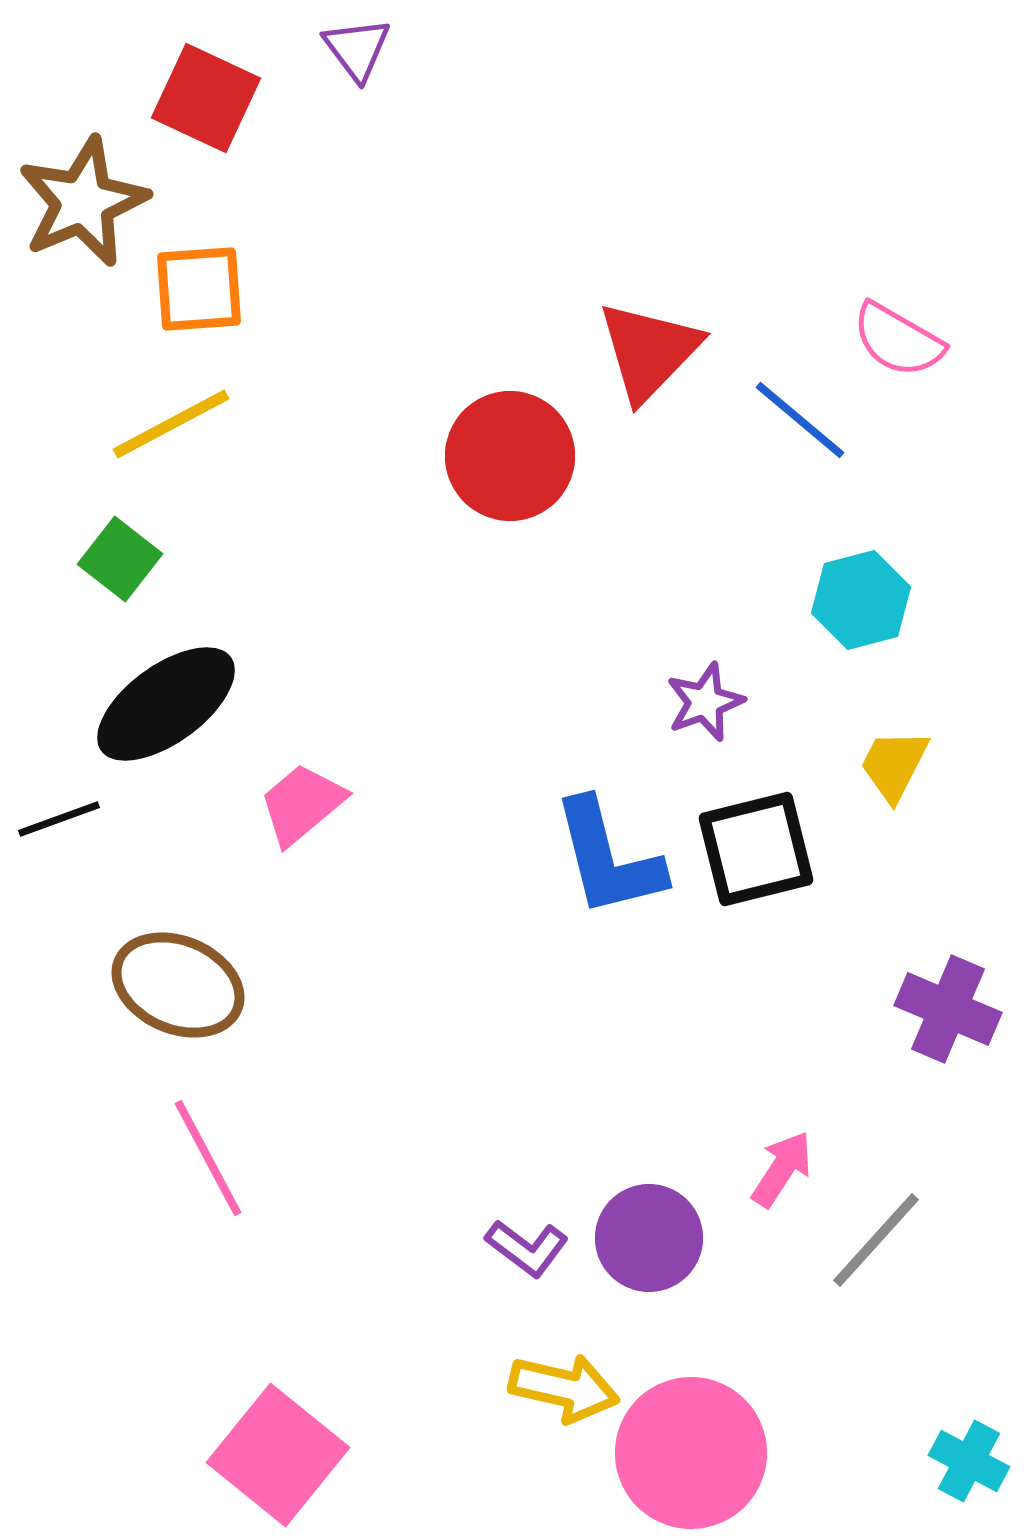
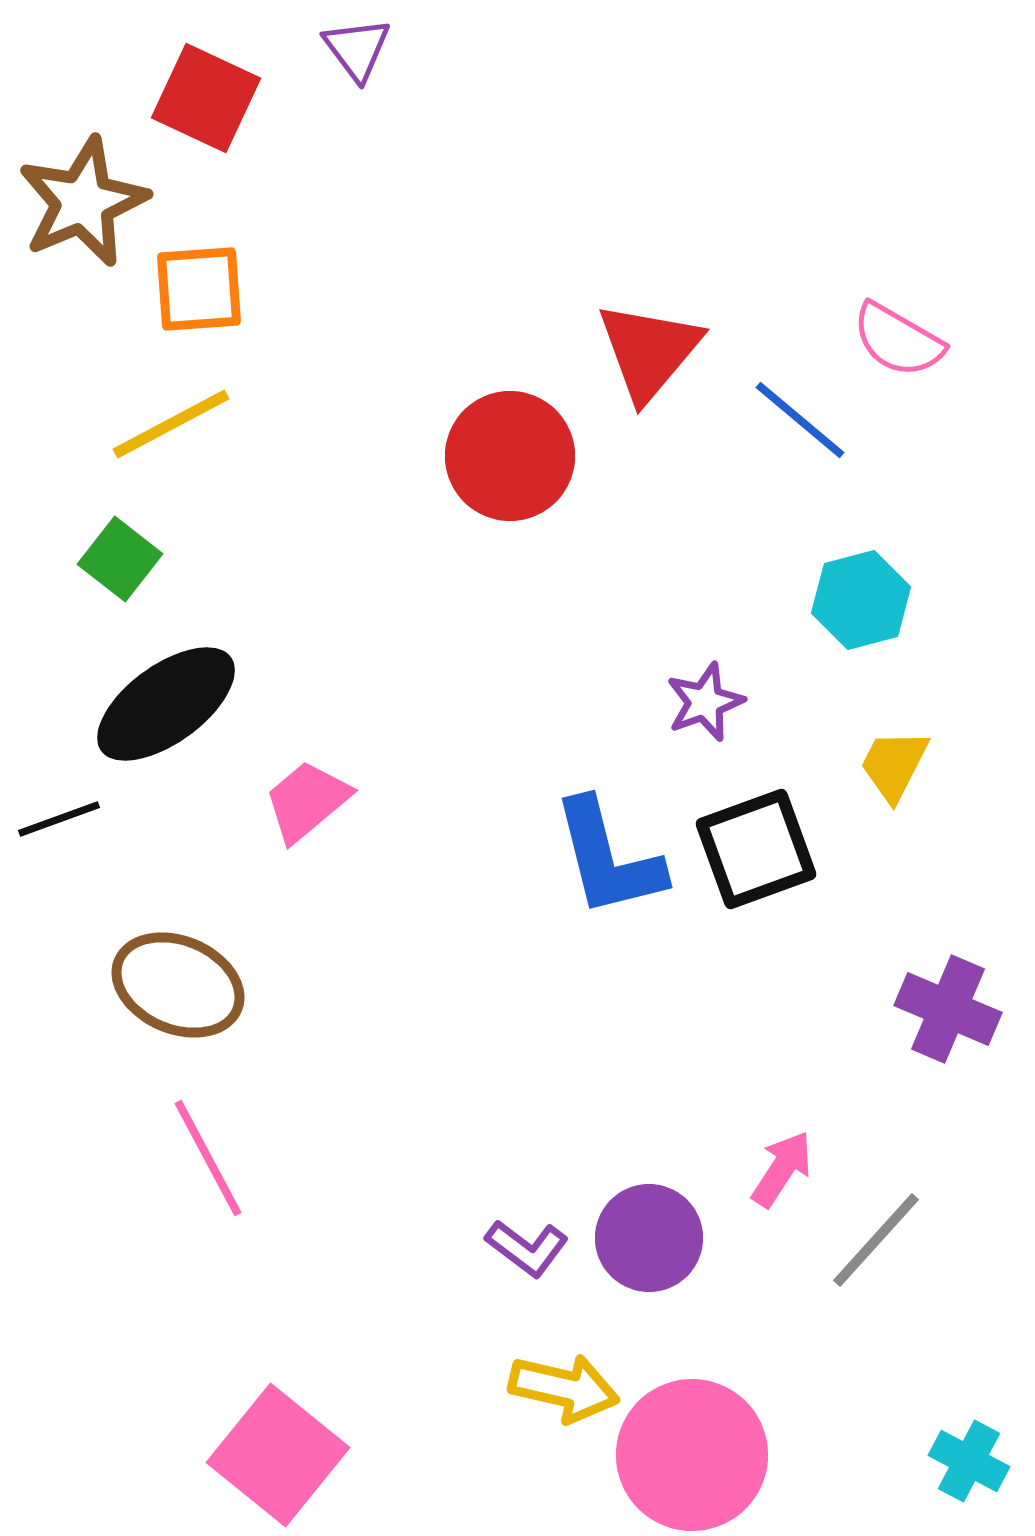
red triangle: rotated 4 degrees counterclockwise
pink trapezoid: moved 5 px right, 3 px up
black square: rotated 6 degrees counterclockwise
pink circle: moved 1 px right, 2 px down
